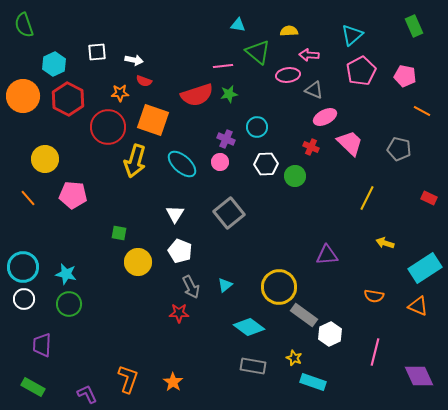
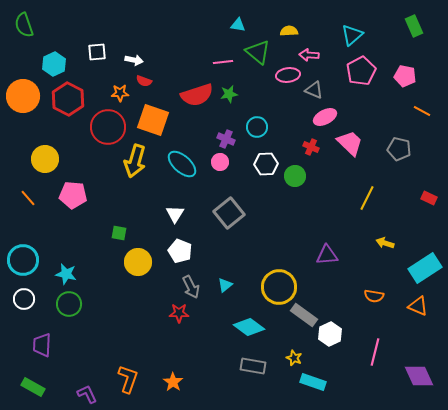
pink line at (223, 66): moved 4 px up
cyan circle at (23, 267): moved 7 px up
